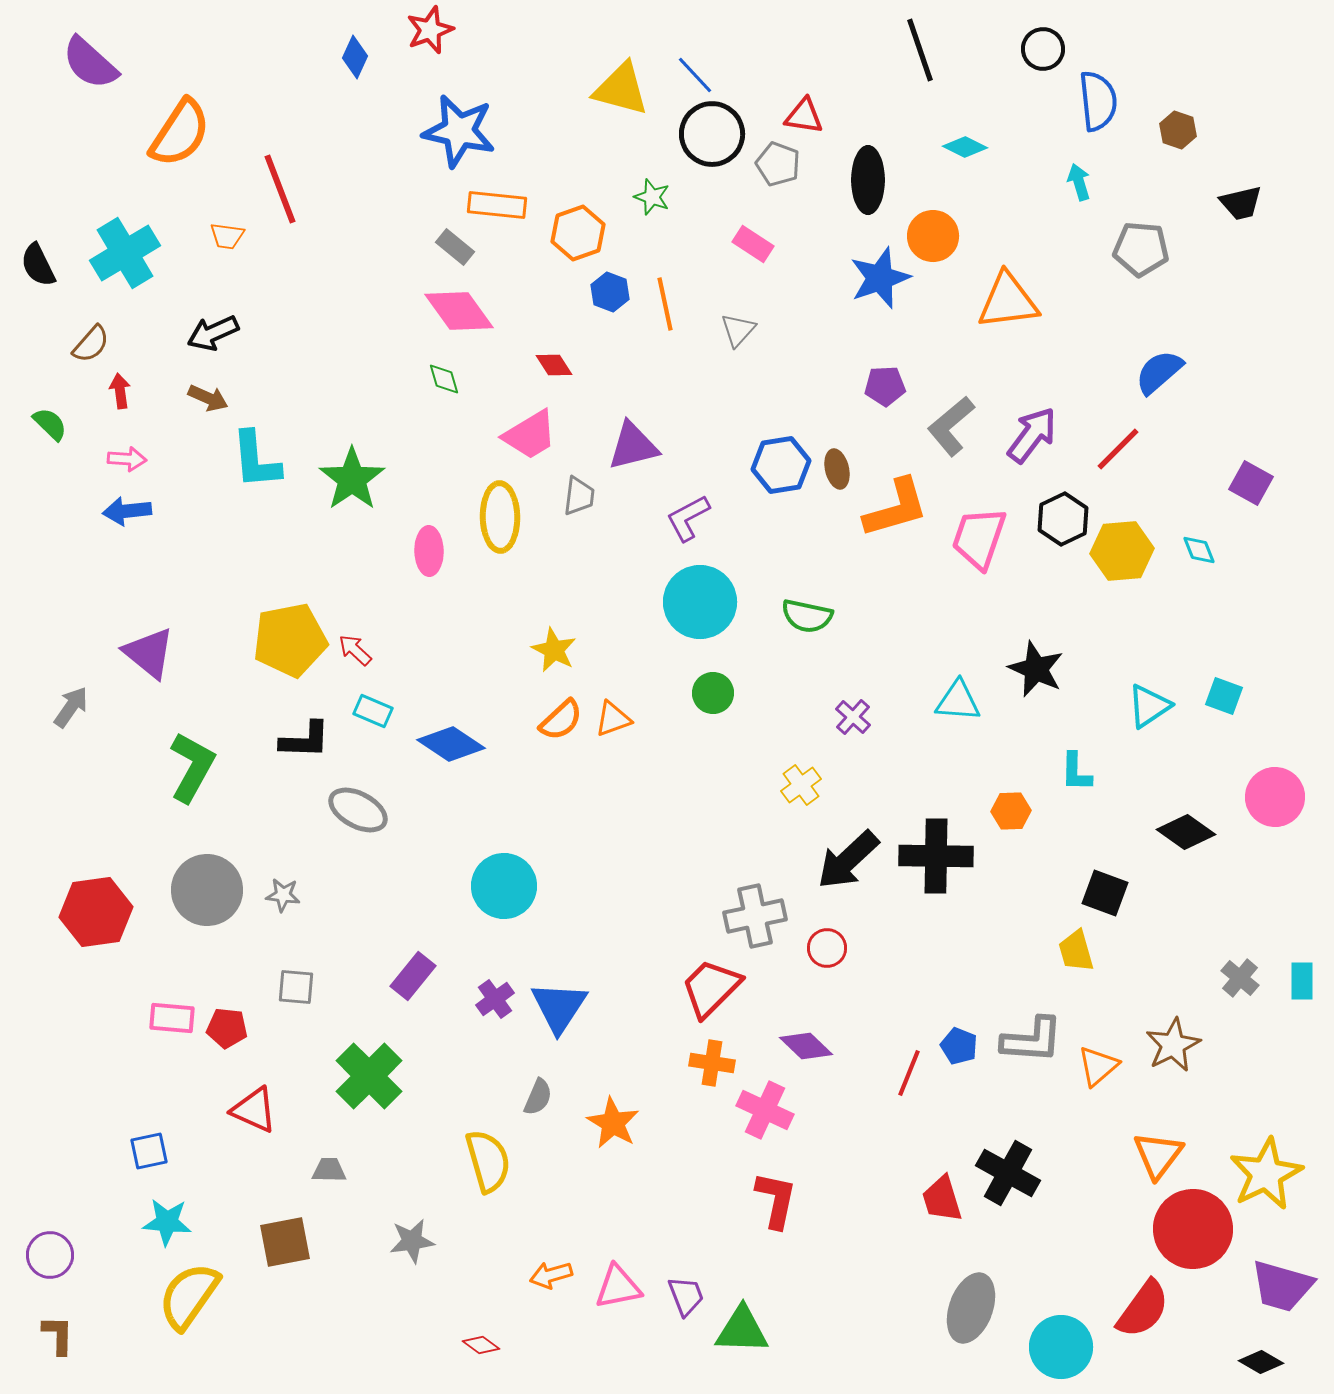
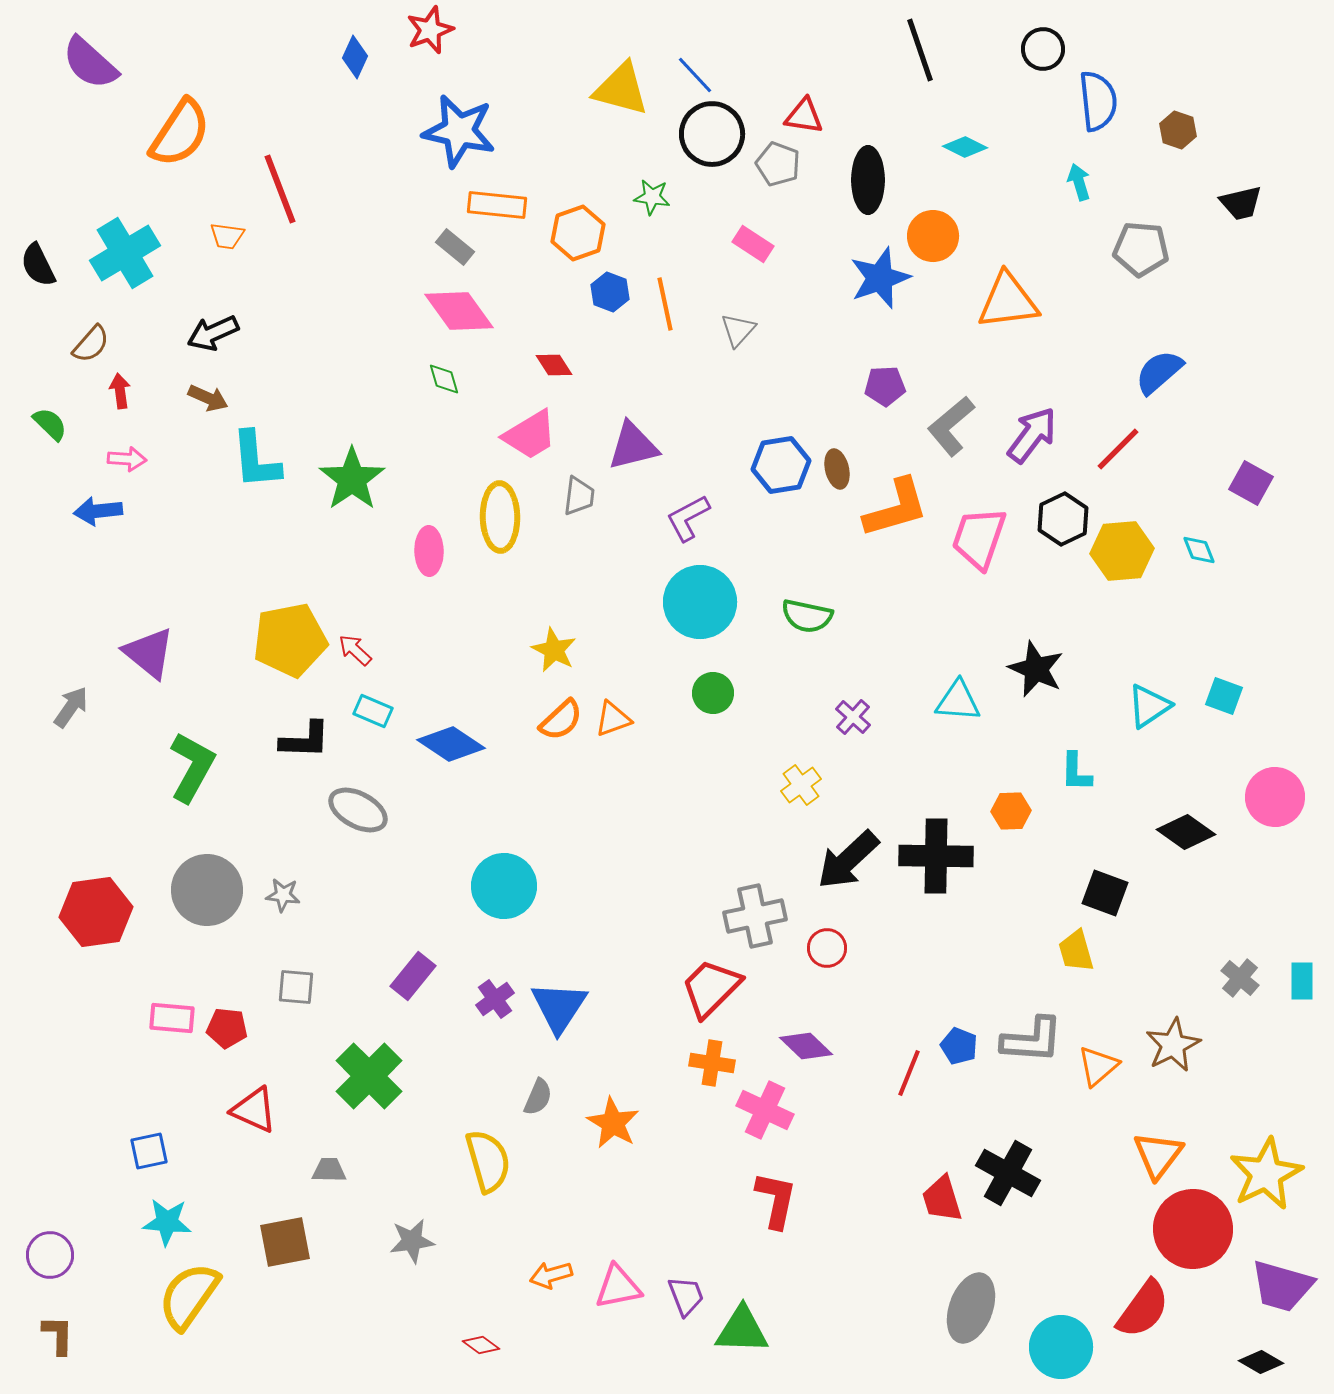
green star at (652, 197): rotated 12 degrees counterclockwise
blue arrow at (127, 511): moved 29 px left
